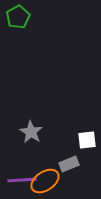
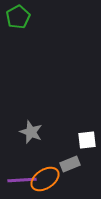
gray star: rotated 10 degrees counterclockwise
gray rectangle: moved 1 px right
orange ellipse: moved 2 px up
